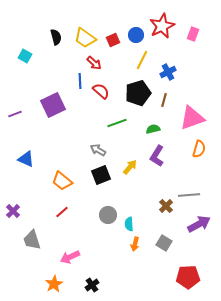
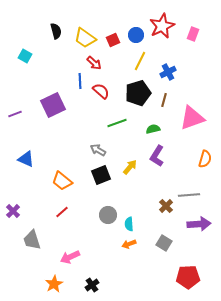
black semicircle: moved 6 px up
yellow line: moved 2 px left, 1 px down
orange semicircle: moved 6 px right, 10 px down
purple arrow: rotated 25 degrees clockwise
orange arrow: moved 6 px left; rotated 56 degrees clockwise
